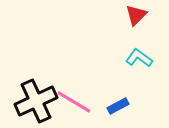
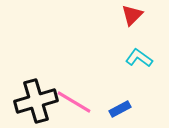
red triangle: moved 4 px left
black cross: rotated 9 degrees clockwise
blue rectangle: moved 2 px right, 3 px down
